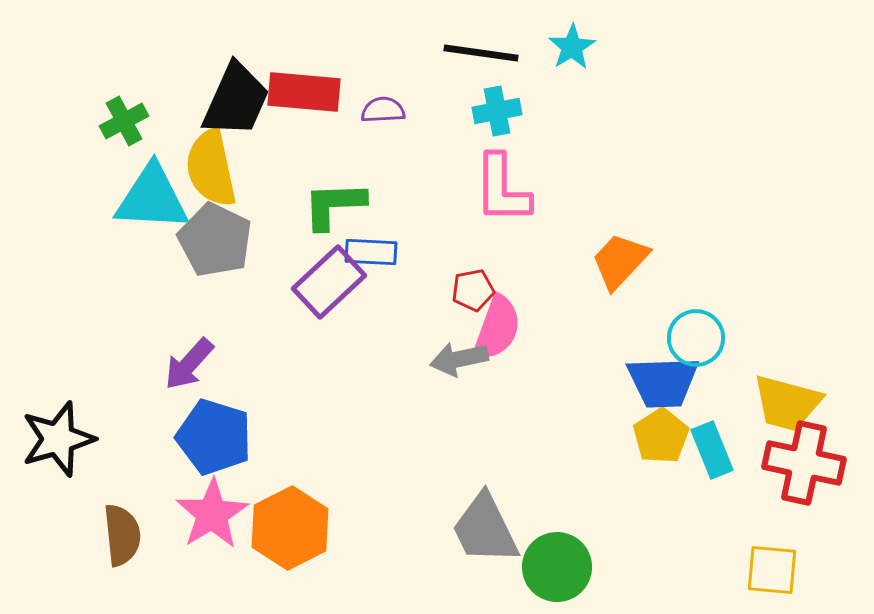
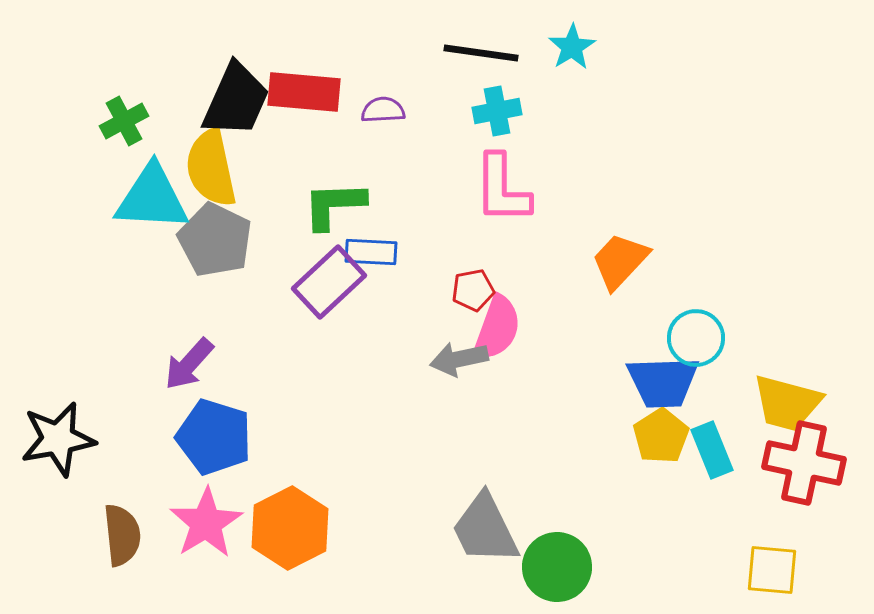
black star: rotated 6 degrees clockwise
pink star: moved 6 px left, 9 px down
